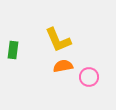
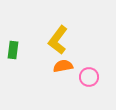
yellow L-shape: rotated 60 degrees clockwise
